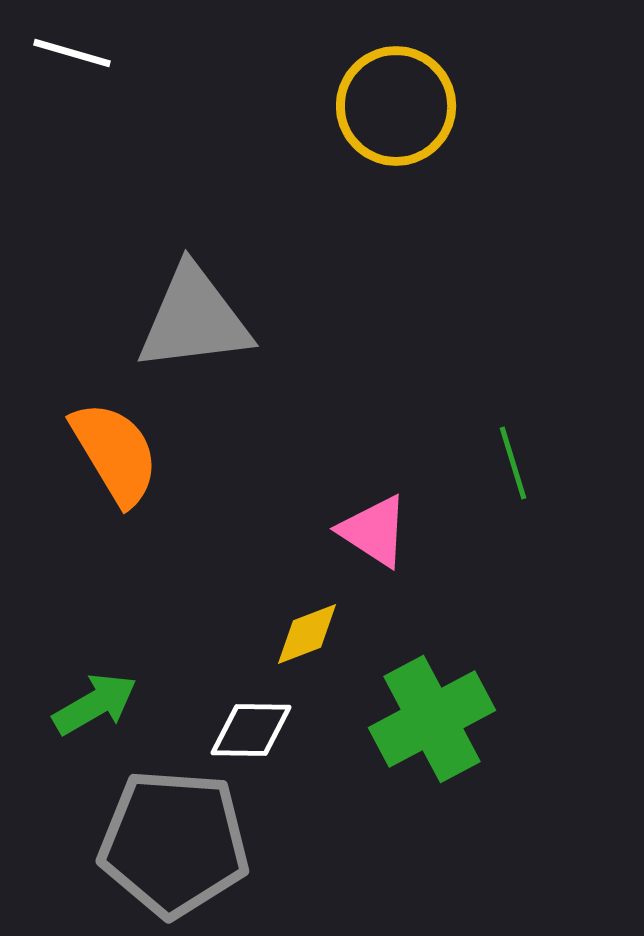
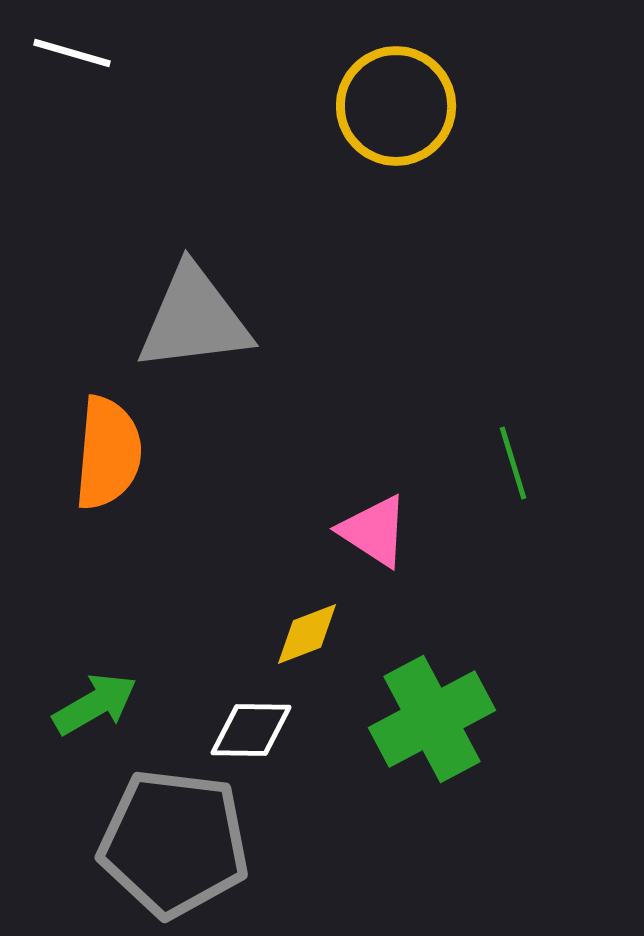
orange semicircle: moved 7 px left; rotated 36 degrees clockwise
gray pentagon: rotated 3 degrees clockwise
